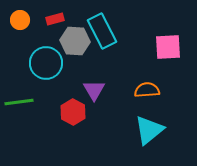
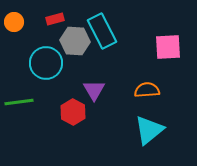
orange circle: moved 6 px left, 2 px down
